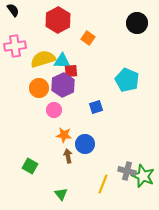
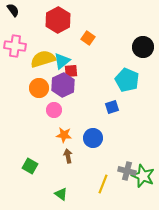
black circle: moved 6 px right, 24 px down
pink cross: rotated 15 degrees clockwise
cyan triangle: rotated 42 degrees counterclockwise
blue square: moved 16 px right
blue circle: moved 8 px right, 6 px up
green triangle: rotated 16 degrees counterclockwise
